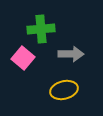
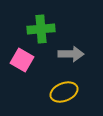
pink square: moved 1 px left, 2 px down; rotated 10 degrees counterclockwise
yellow ellipse: moved 2 px down; rotated 8 degrees counterclockwise
